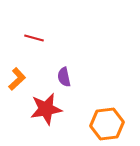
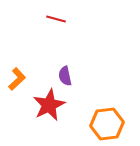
red line: moved 22 px right, 19 px up
purple semicircle: moved 1 px right, 1 px up
red star: moved 3 px right, 4 px up; rotated 16 degrees counterclockwise
